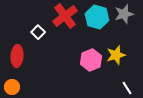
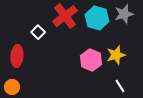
cyan hexagon: moved 1 px down
pink hexagon: rotated 15 degrees counterclockwise
white line: moved 7 px left, 2 px up
